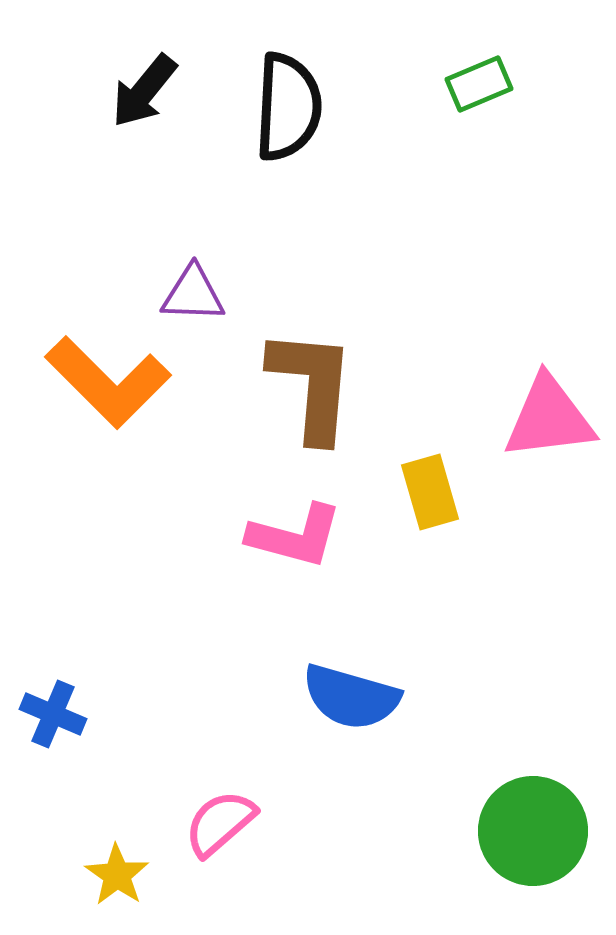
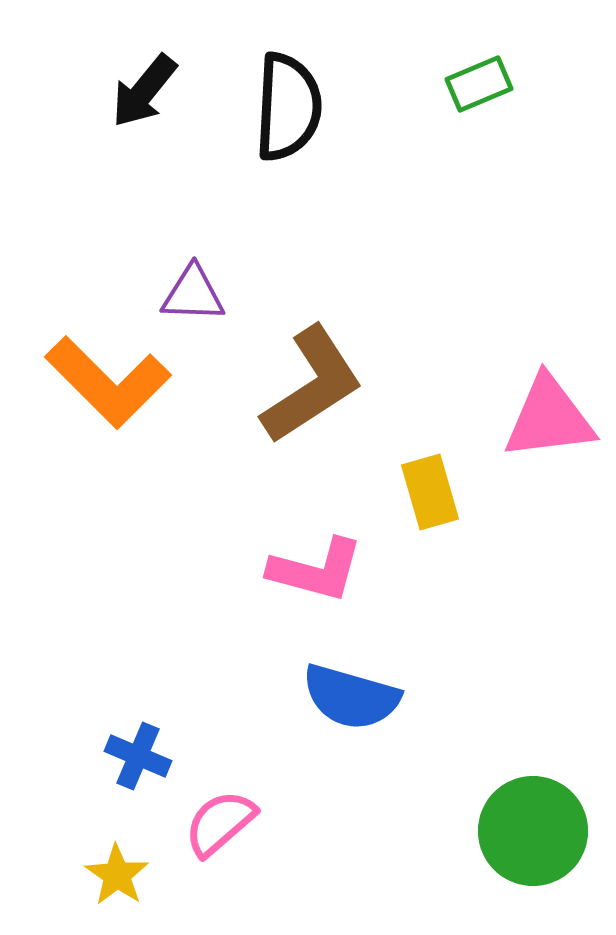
brown L-shape: rotated 52 degrees clockwise
pink L-shape: moved 21 px right, 34 px down
blue cross: moved 85 px right, 42 px down
